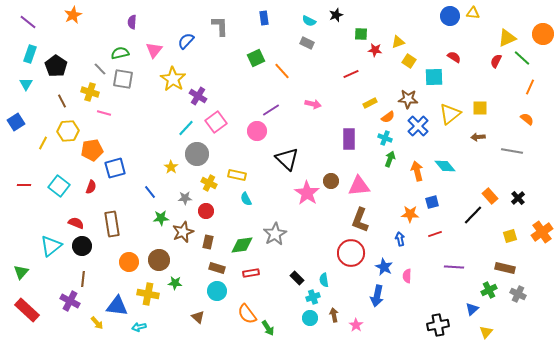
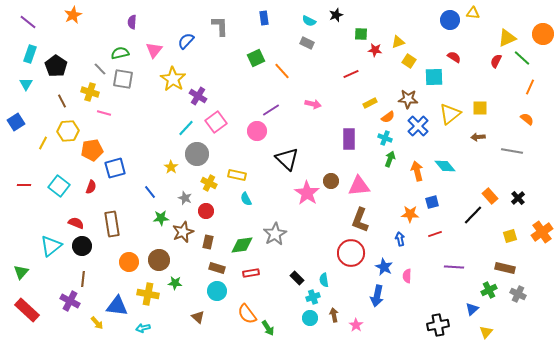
blue circle at (450, 16): moved 4 px down
gray star at (185, 198): rotated 24 degrees clockwise
cyan arrow at (139, 327): moved 4 px right, 1 px down
